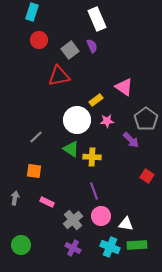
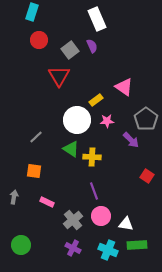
red triangle: rotated 50 degrees counterclockwise
gray arrow: moved 1 px left, 1 px up
cyan cross: moved 2 px left, 3 px down
